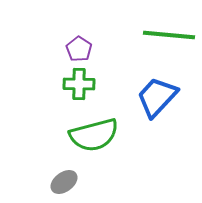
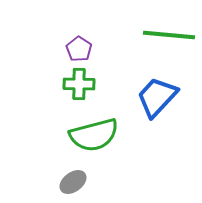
gray ellipse: moved 9 px right
